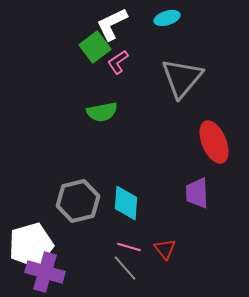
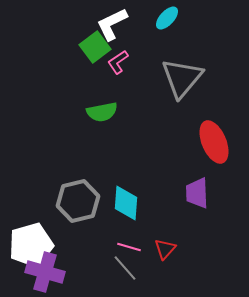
cyan ellipse: rotated 30 degrees counterclockwise
red triangle: rotated 20 degrees clockwise
